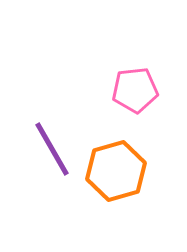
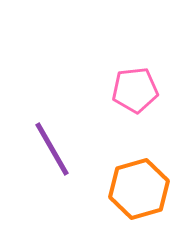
orange hexagon: moved 23 px right, 18 px down
